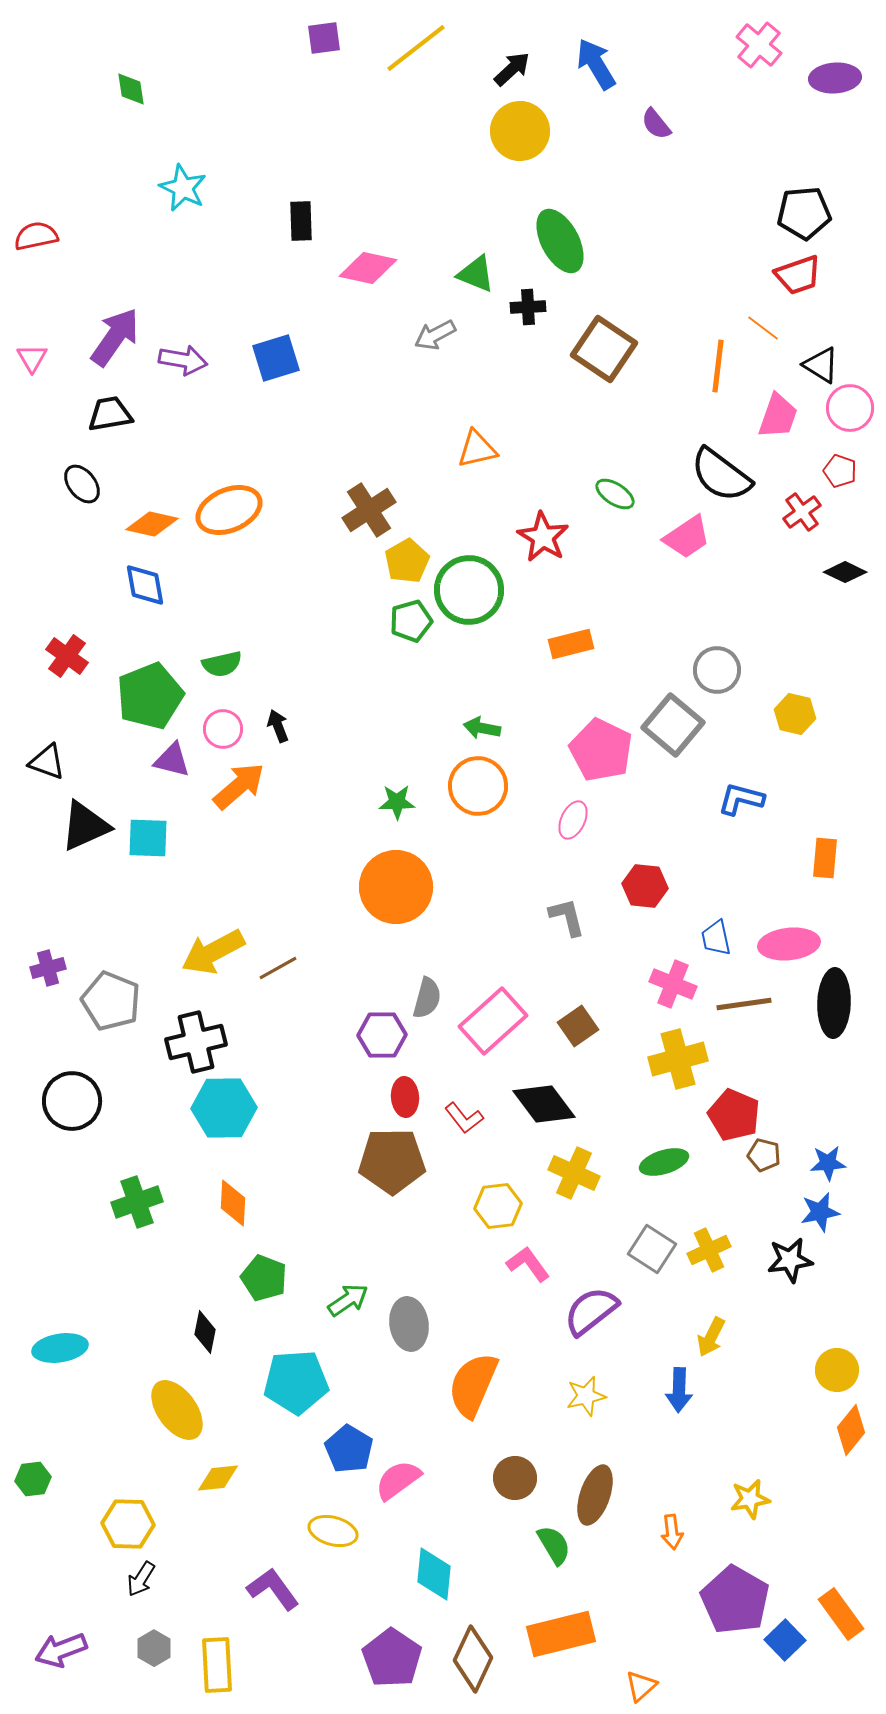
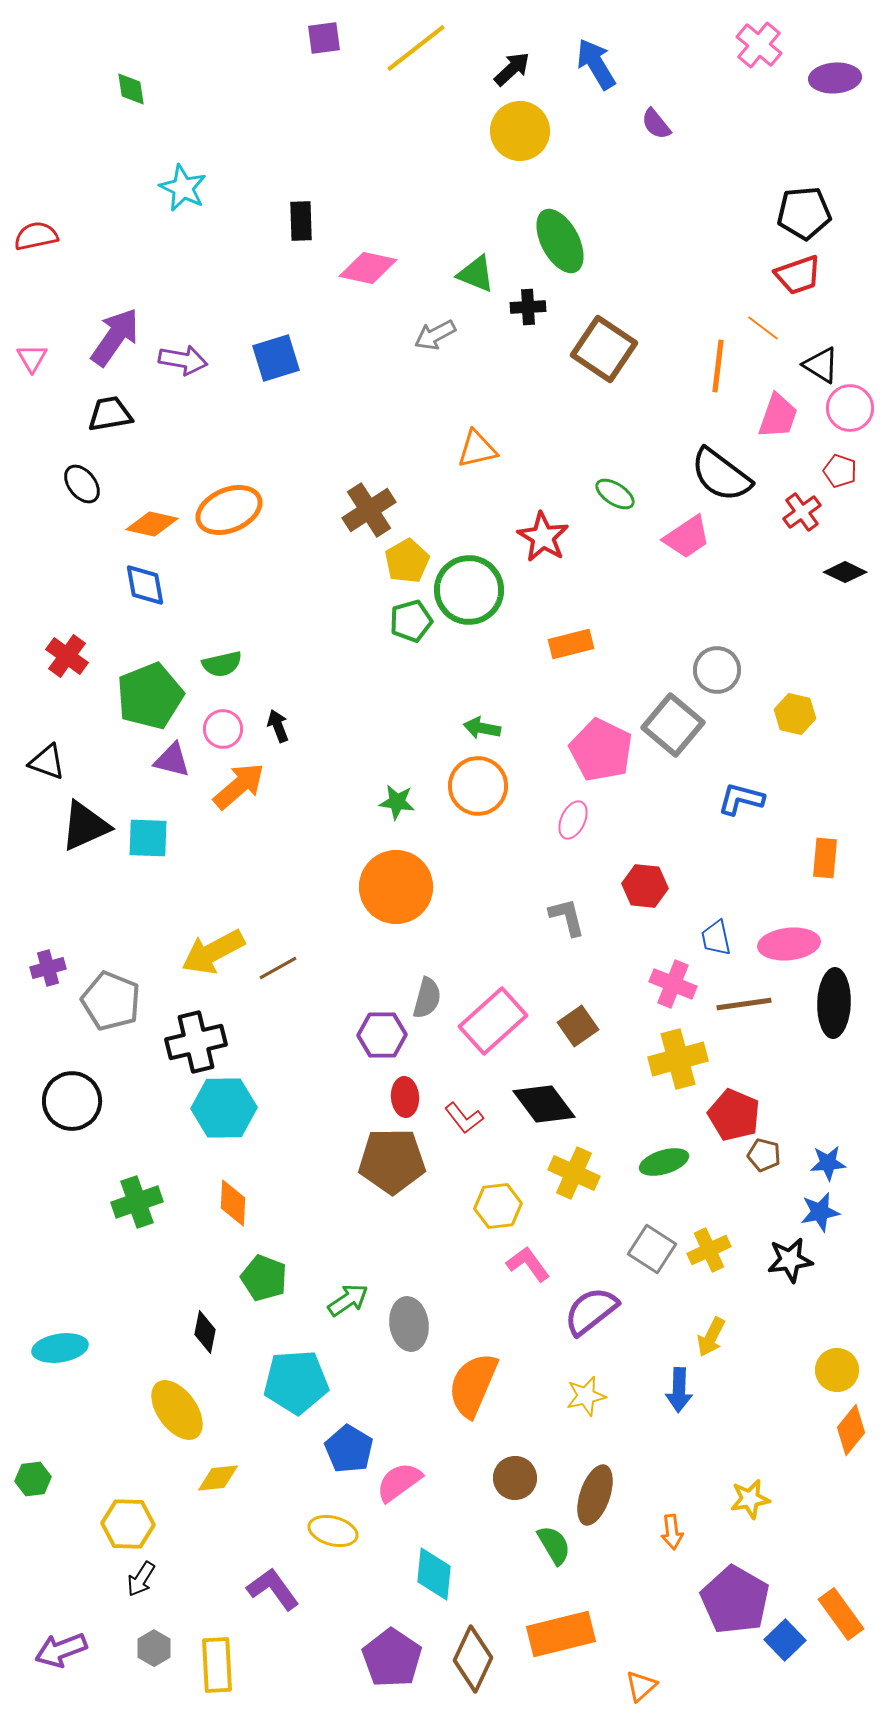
green star at (397, 802): rotated 9 degrees clockwise
pink semicircle at (398, 1480): moved 1 px right, 2 px down
